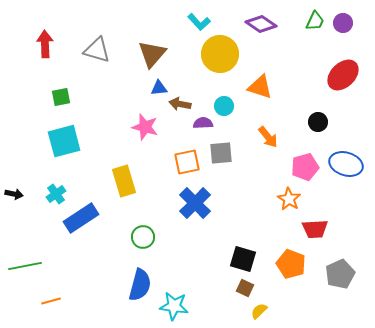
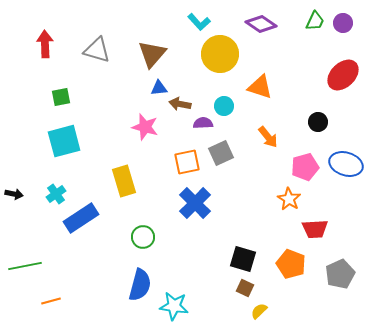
gray square: rotated 20 degrees counterclockwise
